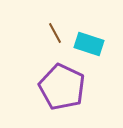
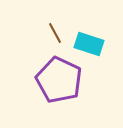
purple pentagon: moved 3 px left, 7 px up
